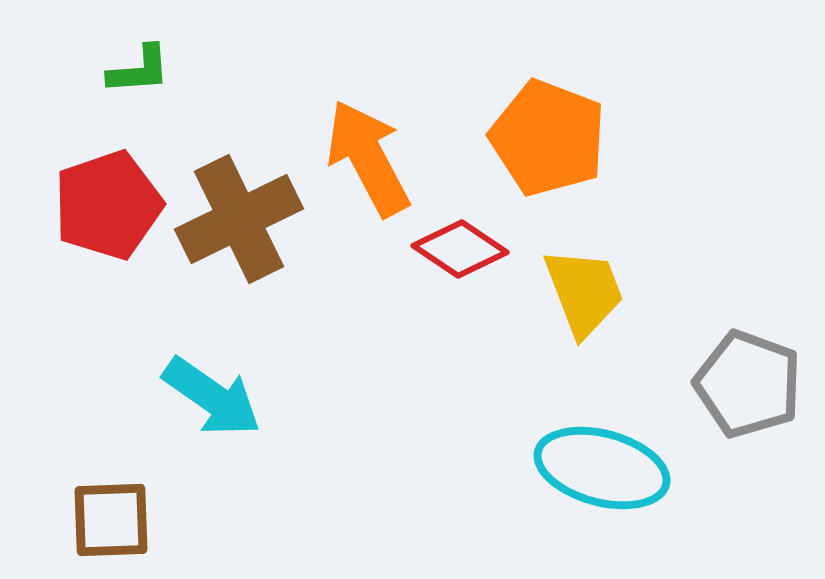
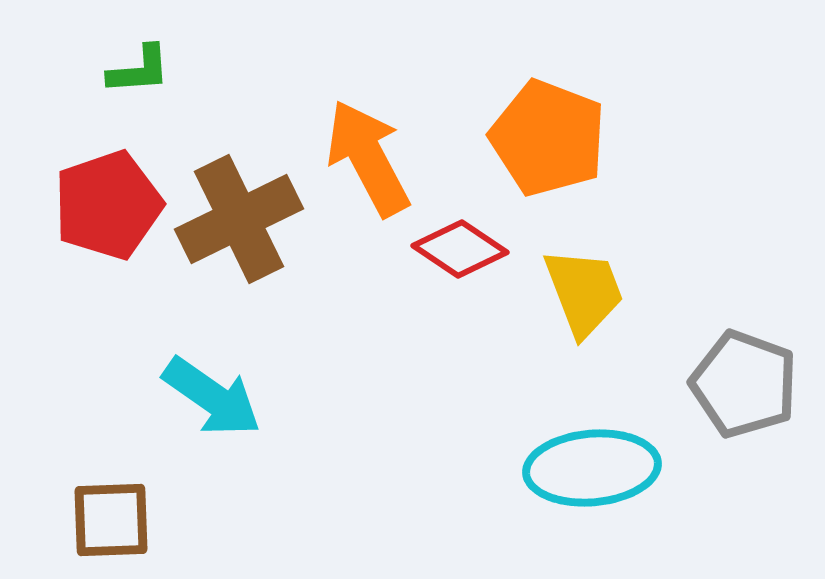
gray pentagon: moved 4 px left
cyan ellipse: moved 10 px left; rotated 20 degrees counterclockwise
